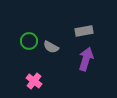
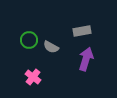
gray rectangle: moved 2 px left
green circle: moved 1 px up
pink cross: moved 1 px left, 4 px up
